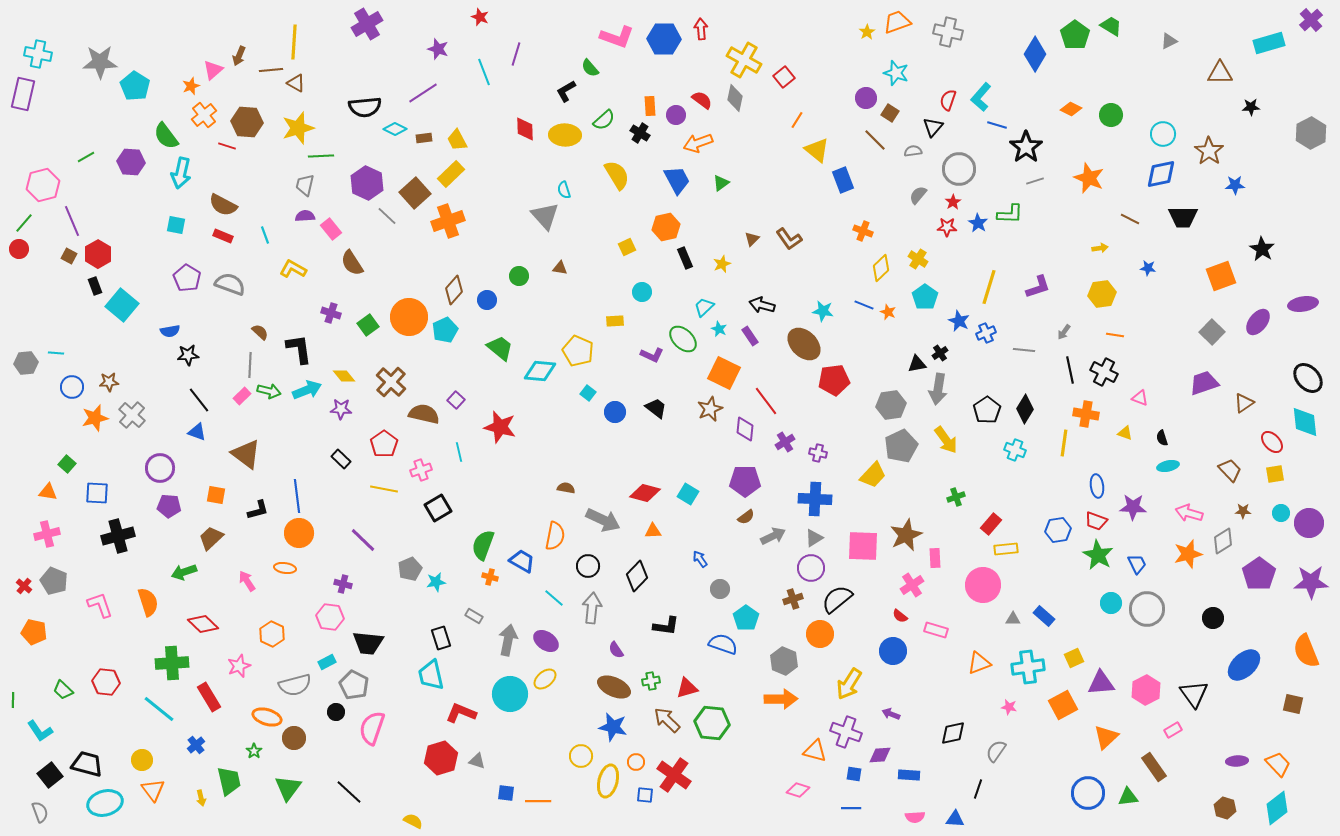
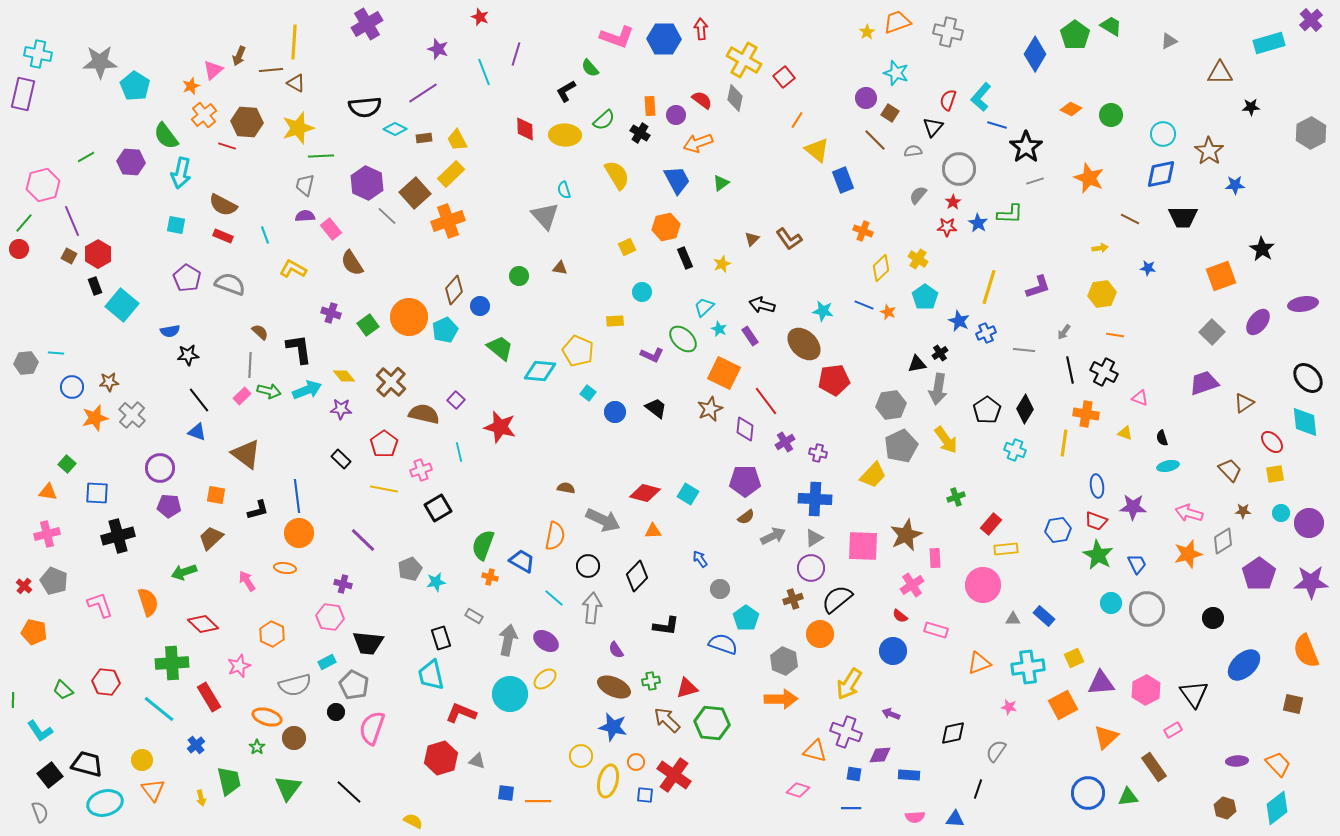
blue circle at (487, 300): moved 7 px left, 6 px down
green star at (254, 751): moved 3 px right, 4 px up
